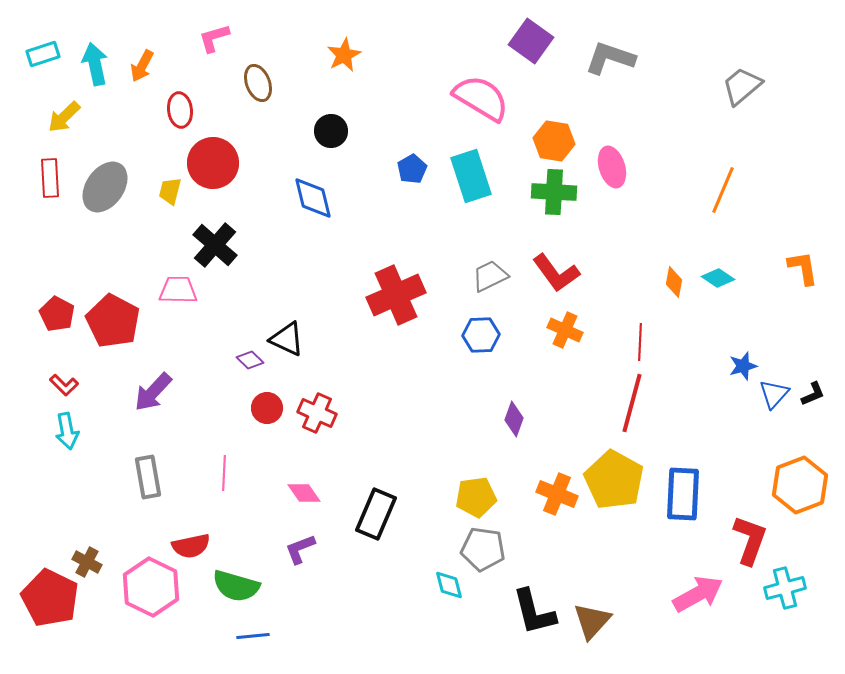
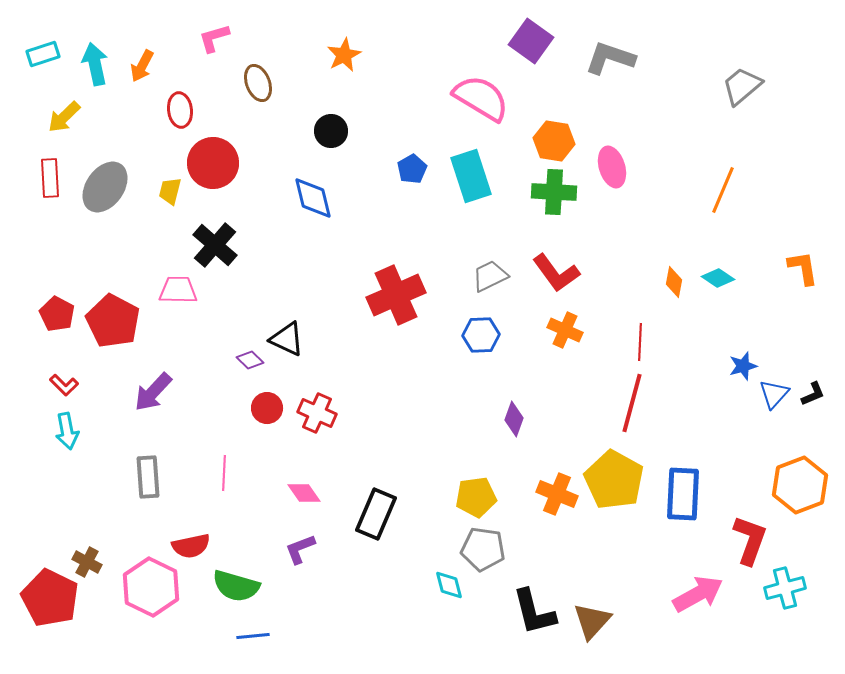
gray rectangle at (148, 477): rotated 6 degrees clockwise
